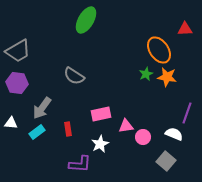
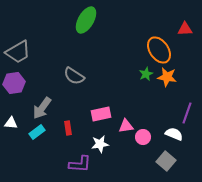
gray trapezoid: moved 1 px down
purple hexagon: moved 3 px left; rotated 15 degrees counterclockwise
red rectangle: moved 1 px up
white star: rotated 18 degrees clockwise
